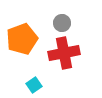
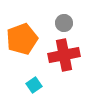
gray circle: moved 2 px right
red cross: moved 2 px down
